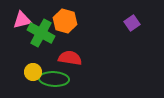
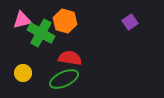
purple square: moved 2 px left, 1 px up
yellow circle: moved 10 px left, 1 px down
green ellipse: moved 10 px right; rotated 28 degrees counterclockwise
